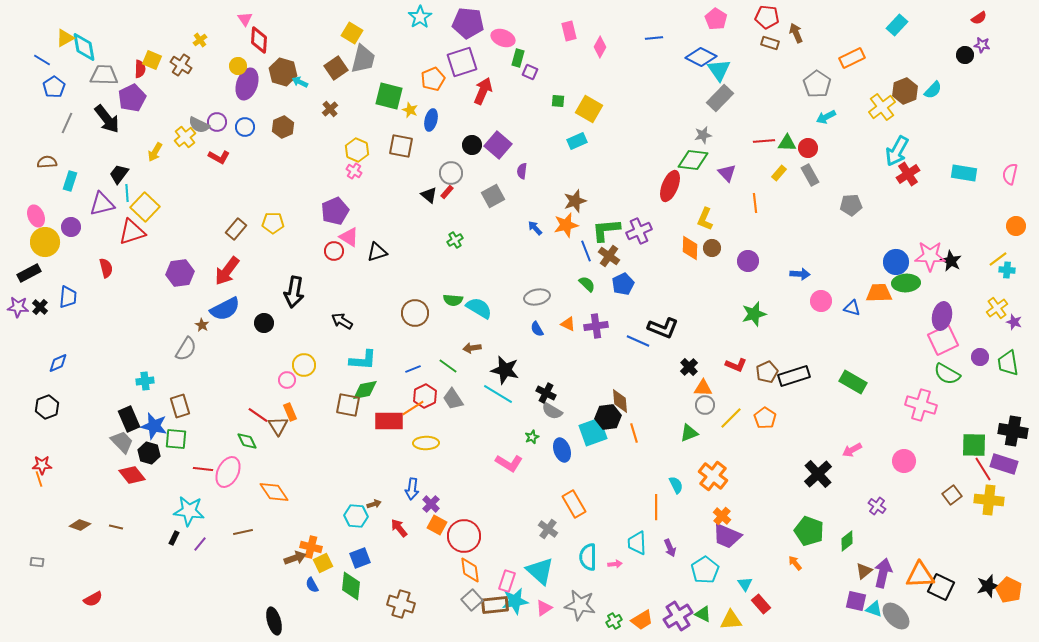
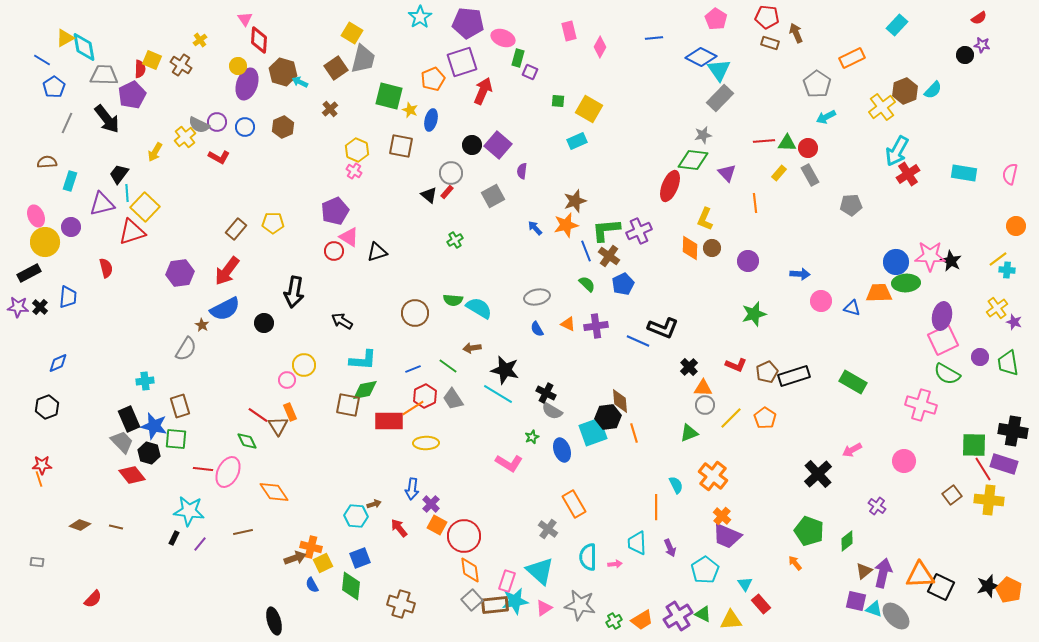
purple pentagon at (132, 98): moved 3 px up
red semicircle at (93, 599): rotated 18 degrees counterclockwise
